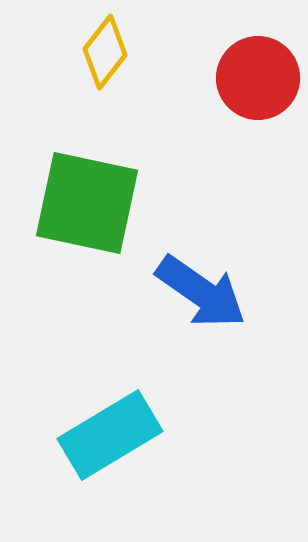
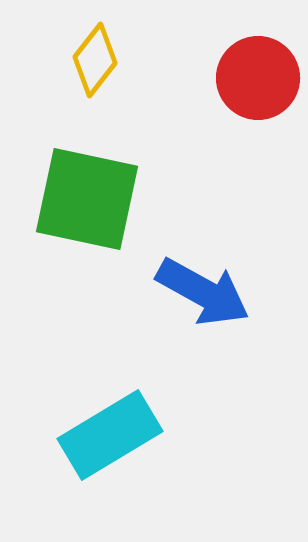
yellow diamond: moved 10 px left, 8 px down
green square: moved 4 px up
blue arrow: moved 2 px right; rotated 6 degrees counterclockwise
